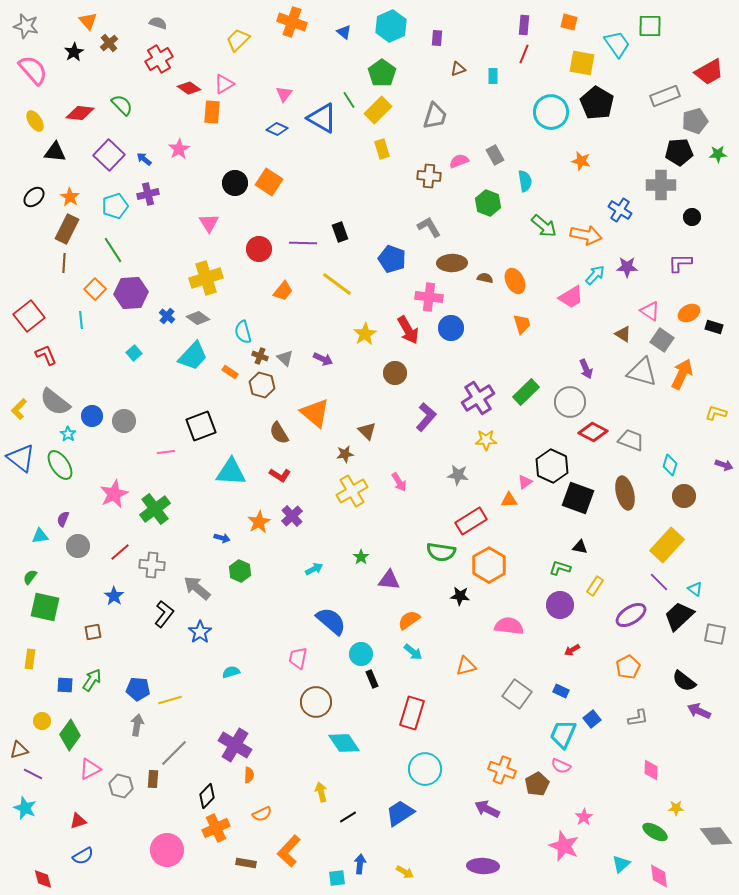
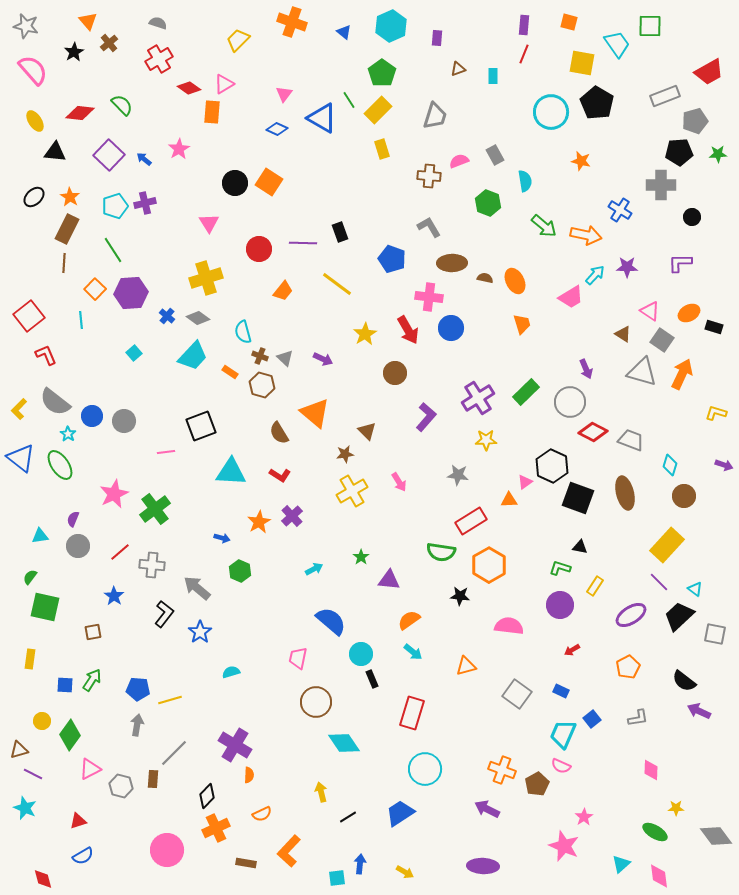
purple cross at (148, 194): moved 3 px left, 9 px down
purple semicircle at (63, 519): moved 10 px right
